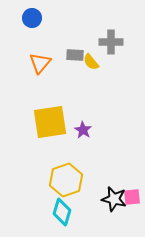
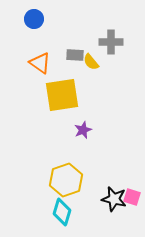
blue circle: moved 2 px right, 1 px down
orange triangle: rotated 35 degrees counterclockwise
yellow square: moved 12 px right, 27 px up
purple star: rotated 18 degrees clockwise
pink square: rotated 24 degrees clockwise
